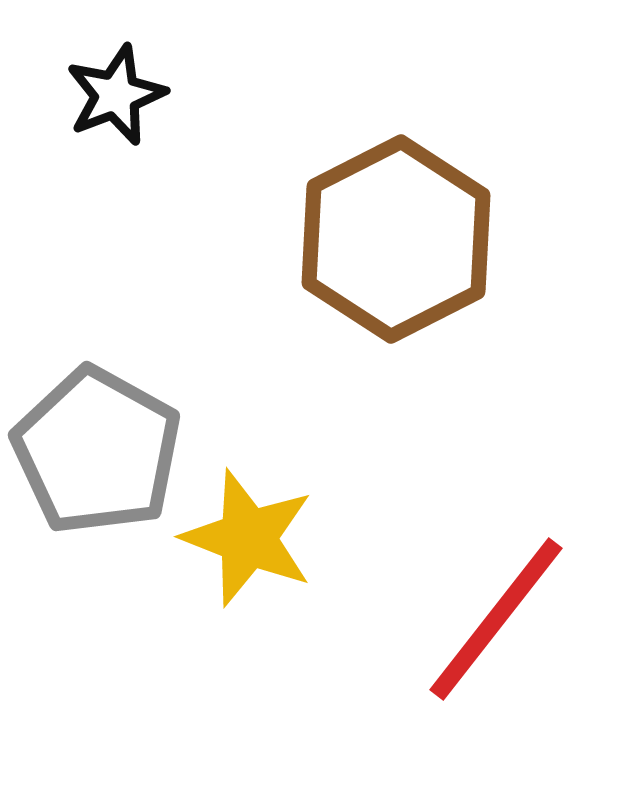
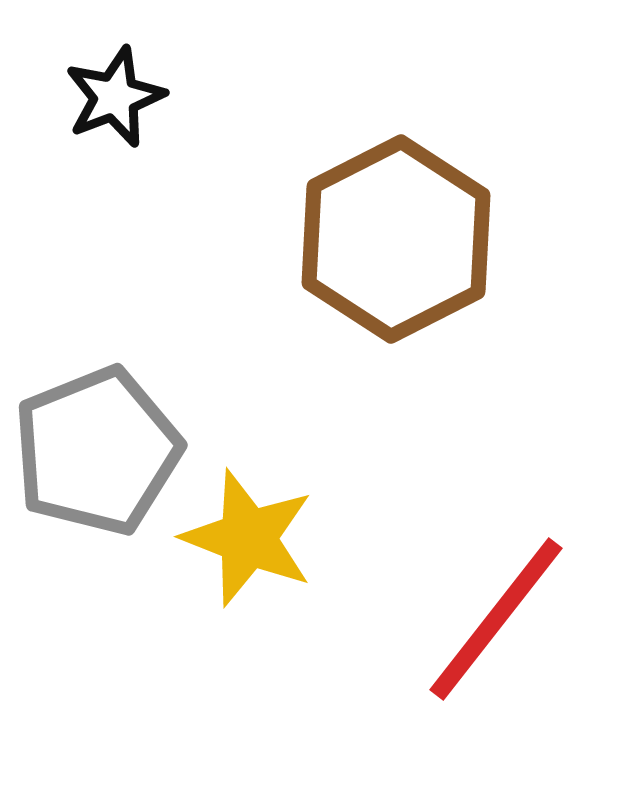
black star: moved 1 px left, 2 px down
gray pentagon: rotated 21 degrees clockwise
